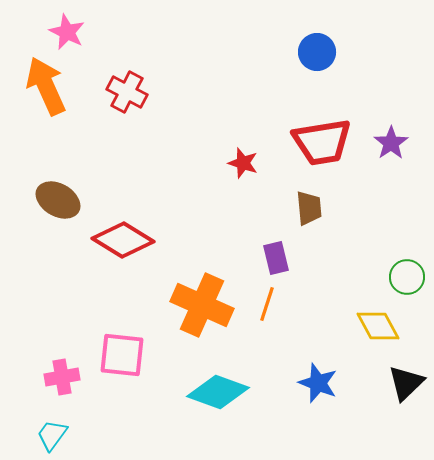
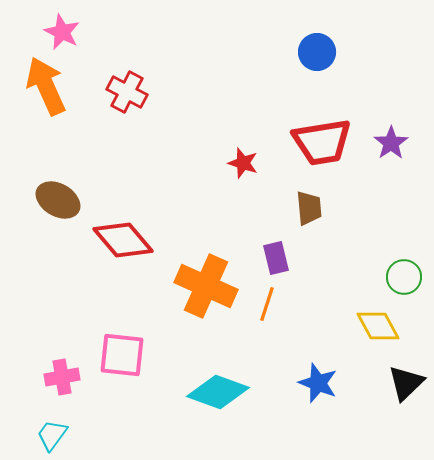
pink star: moved 5 px left
red diamond: rotated 18 degrees clockwise
green circle: moved 3 px left
orange cross: moved 4 px right, 19 px up
